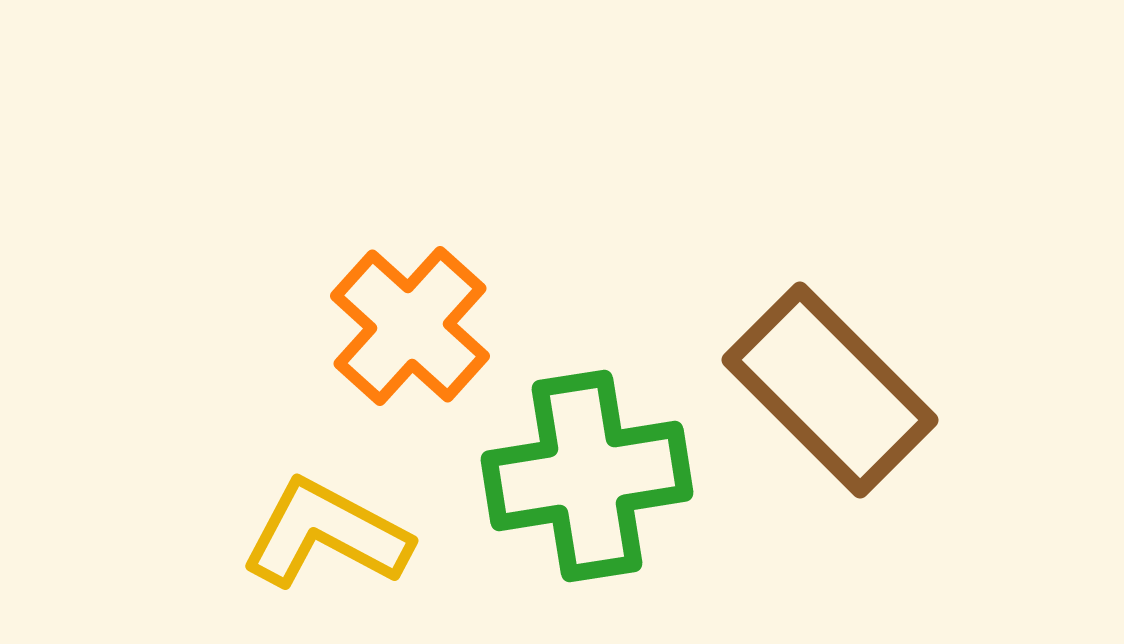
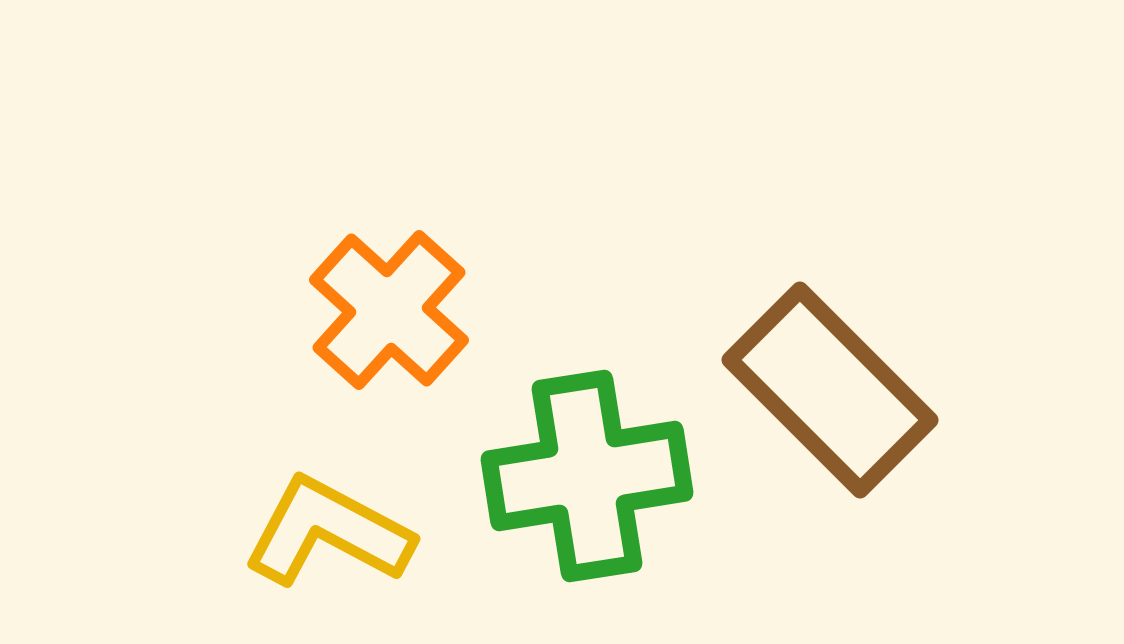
orange cross: moved 21 px left, 16 px up
yellow L-shape: moved 2 px right, 2 px up
